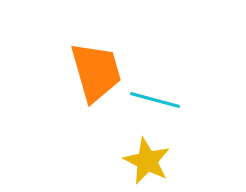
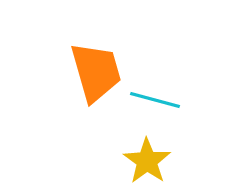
yellow star: rotated 9 degrees clockwise
